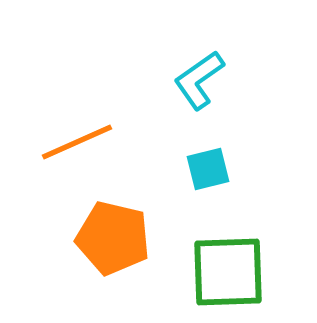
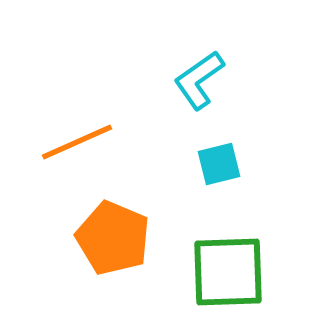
cyan square: moved 11 px right, 5 px up
orange pentagon: rotated 10 degrees clockwise
